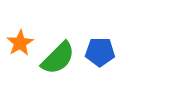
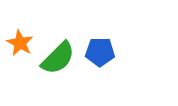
orange star: rotated 12 degrees counterclockwise
